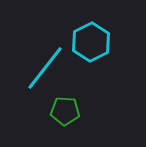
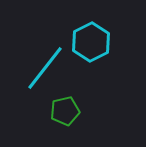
green pentagon: rotated 16 degrees counterclockwise
